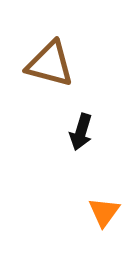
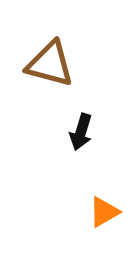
orange triangle: rotated 24 degrees clockwise
